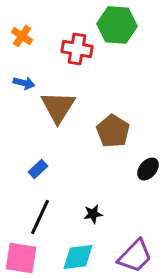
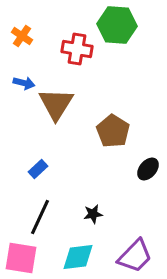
brown triangle: moved 2 px left, 3 px up
